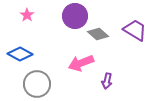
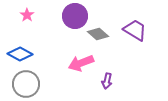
gray circle: moved 11 px left
